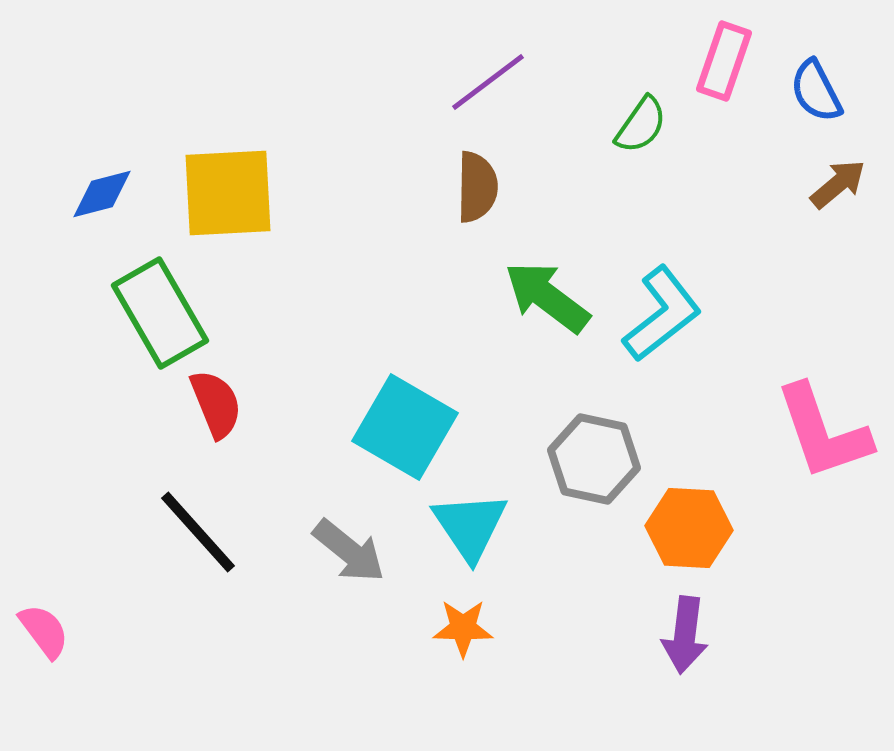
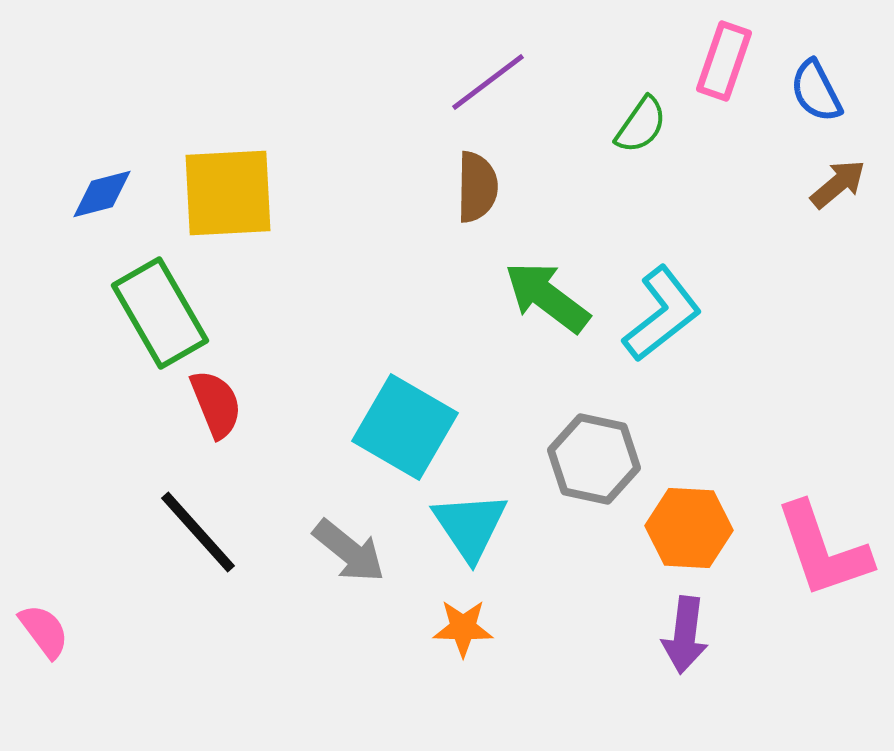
pink L-shape: moved 118 px down
